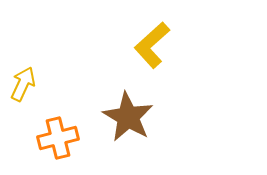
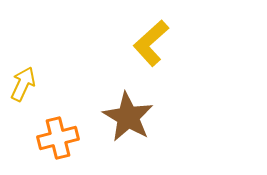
yellow L-shape: moved 1 px left, 2 px up
